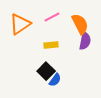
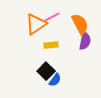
orange triangle: moved 16 px right
